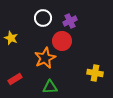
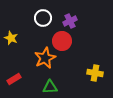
red rectangle: moved 1 px left
